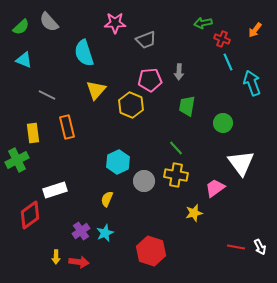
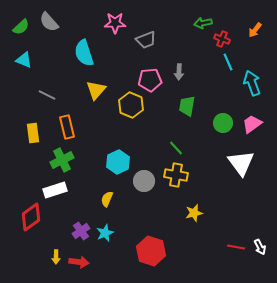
green cross: moved 45 px right
pink trapezoid: moved 37 px right, 64 px up
red diamond: moved 1 px right, 2 px down
